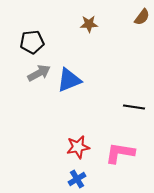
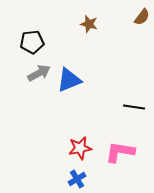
brown star: rotated 18 degrees clockwise
red star: moved 2 px right, 1 px down
pink L-shape: moved 1 px up
